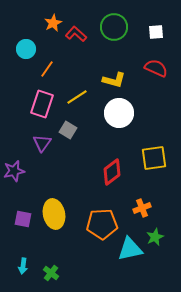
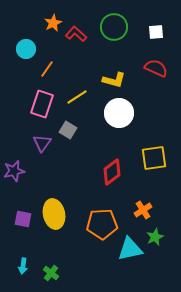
orange cross: moved 1 px right, 2 px down; rotated 12 degrees counterclockwise
